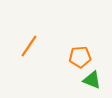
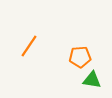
green triangle: rotated 12 degrees counterclockwise
